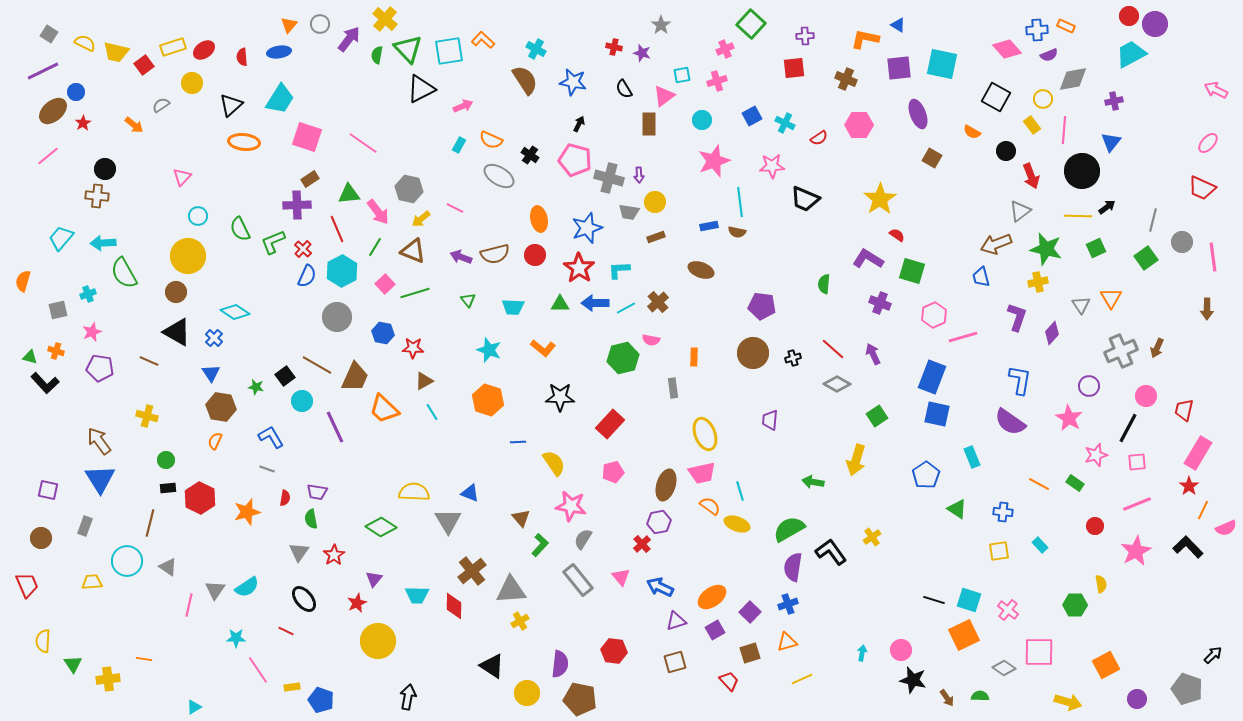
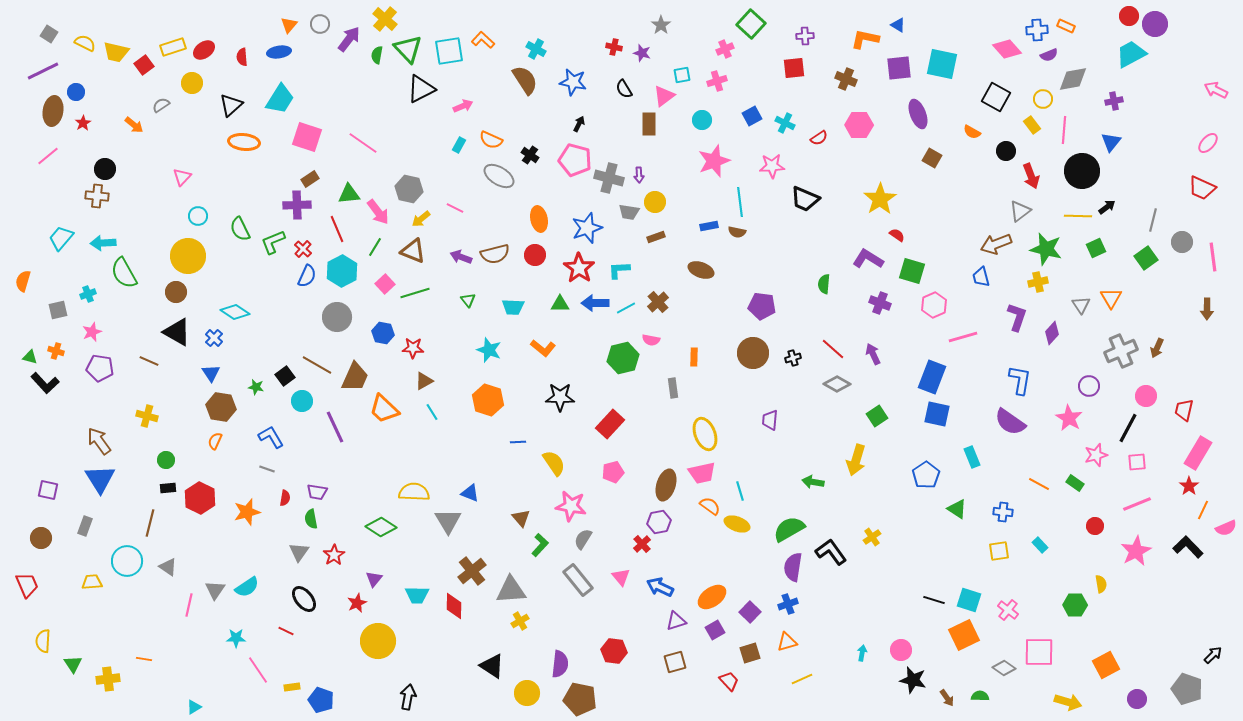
brown ellipse at (53, 111): rotated 40 degrees counterclockwise
pink hexagon at (934, 315): moved 10 px up
